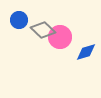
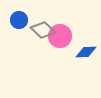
pink circle: moved 1 px up
blue diamond: rotated 15 degrees clockwise
